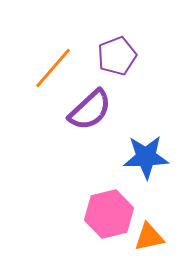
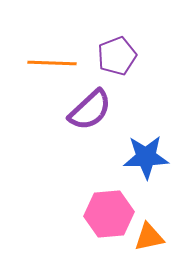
orange line: moved 1 px left, 5 px up; rotated 51 degrees clockwise
pink hexagon: rotated 9 degrees clockwise
